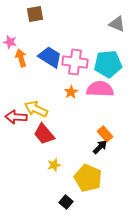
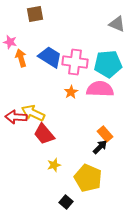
yellow arrow: moved 3 px left, 4 px down
